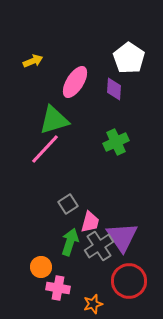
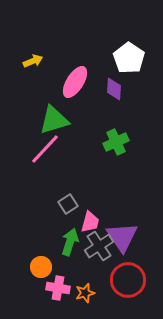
red circle: moved 1 px left, 1 px up
orange star: moved 8 px left, 11 px up
